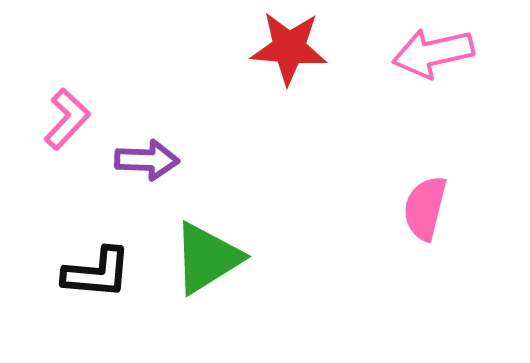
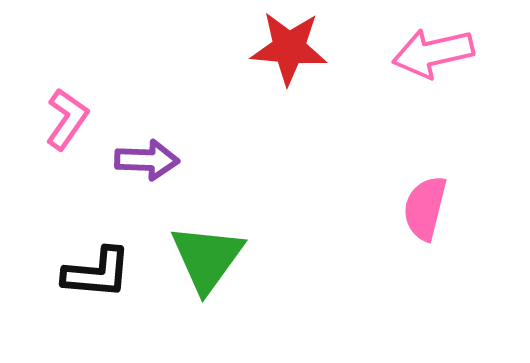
pink L-shape: rotated 8 degrees counterclockwise
green triangle: rotated 22 degrees counterclockwise
